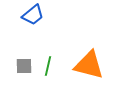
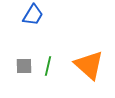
blue trapezoid: rotated 20 degrees counterclockwise
orange triangle: rotated 28 degrees clockwise
